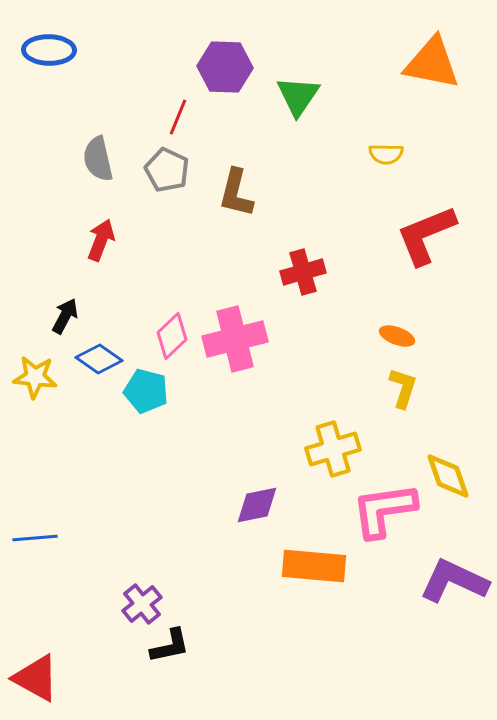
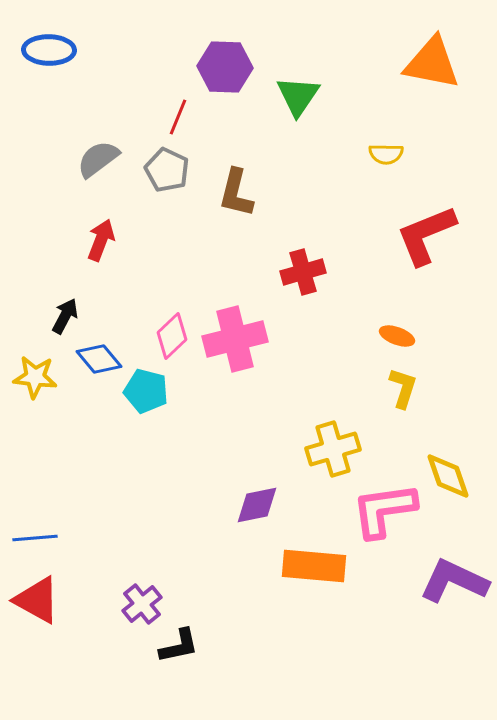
gray semicircle: rotated 66 degrees clockwise
blue diamond: rotated 15 degrees clockwise
black L-shape: moved 9 px right
red triangle: moved 1 px right, 78 px up
